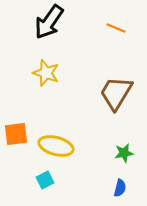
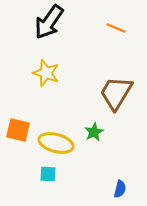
orange square: moved 2 px right, 4 px up; rotated 20 degrees clockwise
yellow ellipse: moved 3 px up
green star: moved 30 px left, 21 px up; rotated 18 degrees counterclockwise
cyan square: moved 3 px right, 6 px up; rotated 30 degrees clockwise
blue semicircle: moved 1 px down
